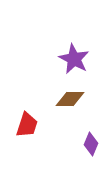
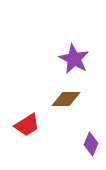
brown diamond: moved 4 px left
red trapezoid: rotated 40 degrees clockwise
